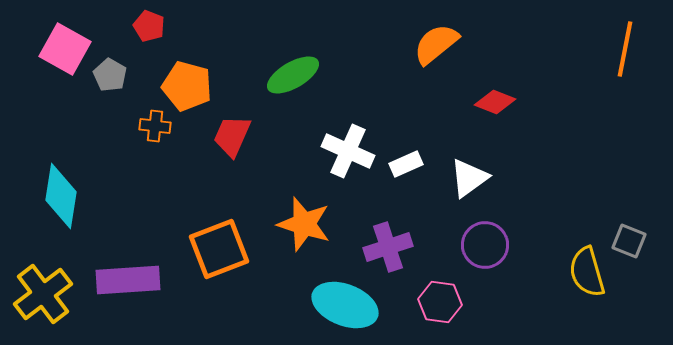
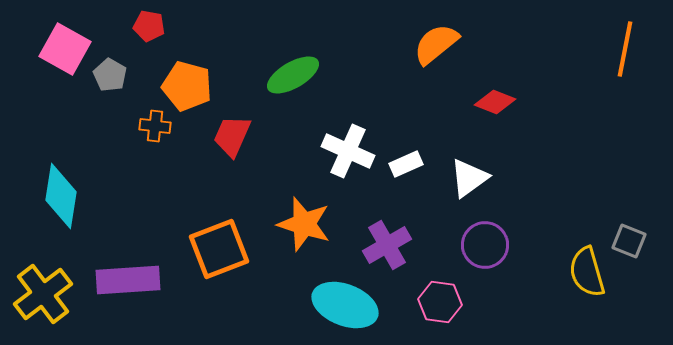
red pentagon: rotated 12 degrees counterclockwise
purple cross: moved 1 px left, 2 px up; rotated 12 degrees counterclockwise
